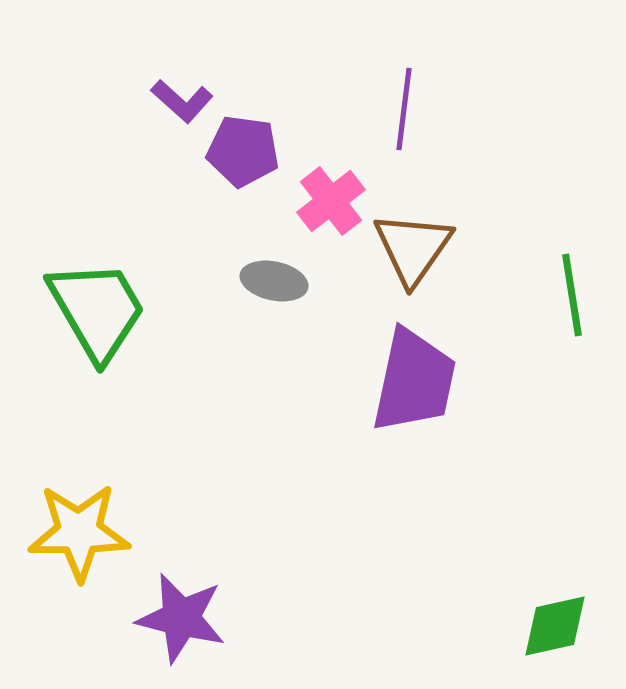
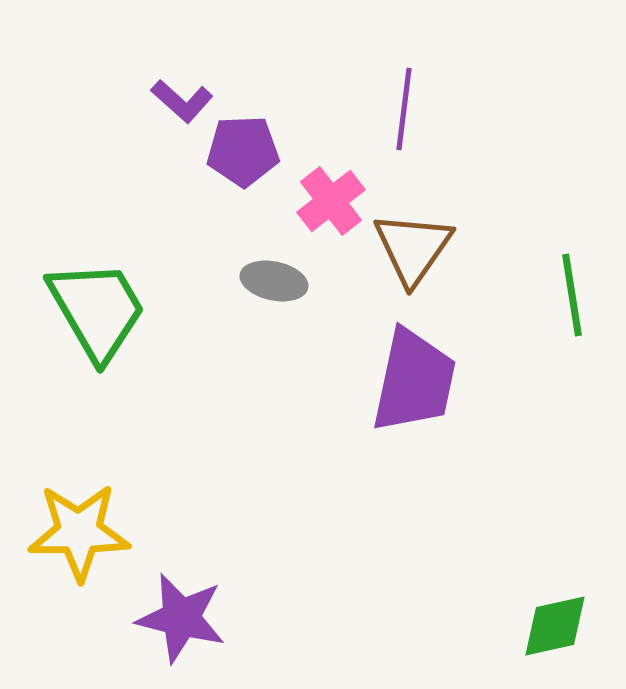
purple pentagon: rotated 10 degrees counterclockwise
